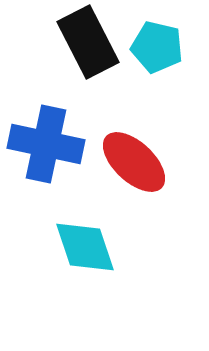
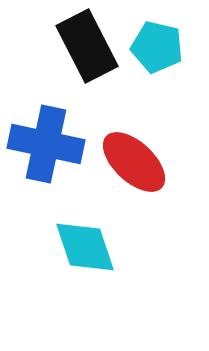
black rectangle: moved 1 px left, 4 px down
